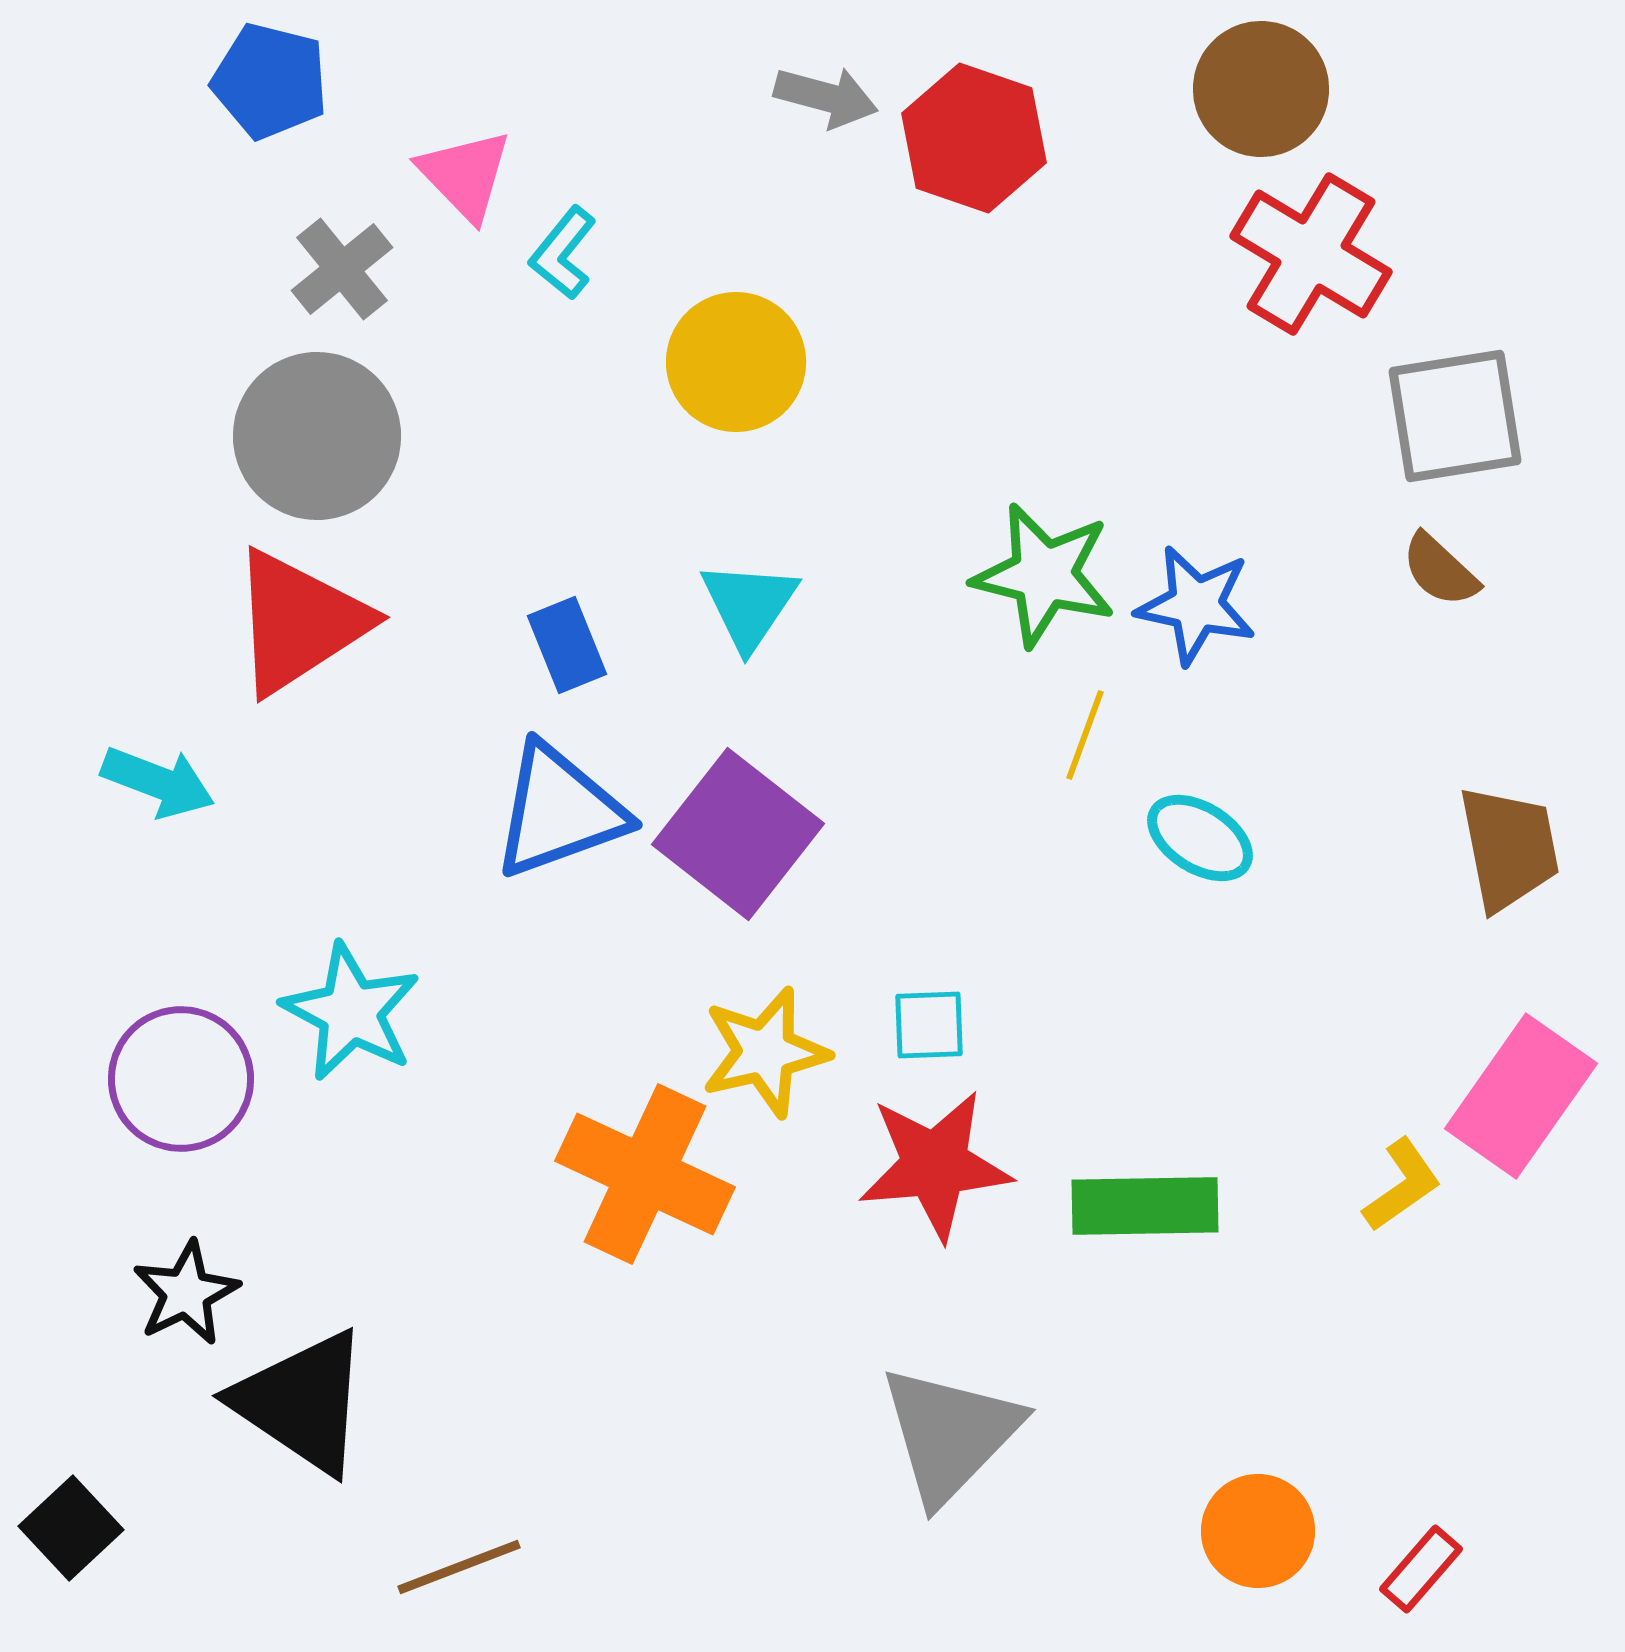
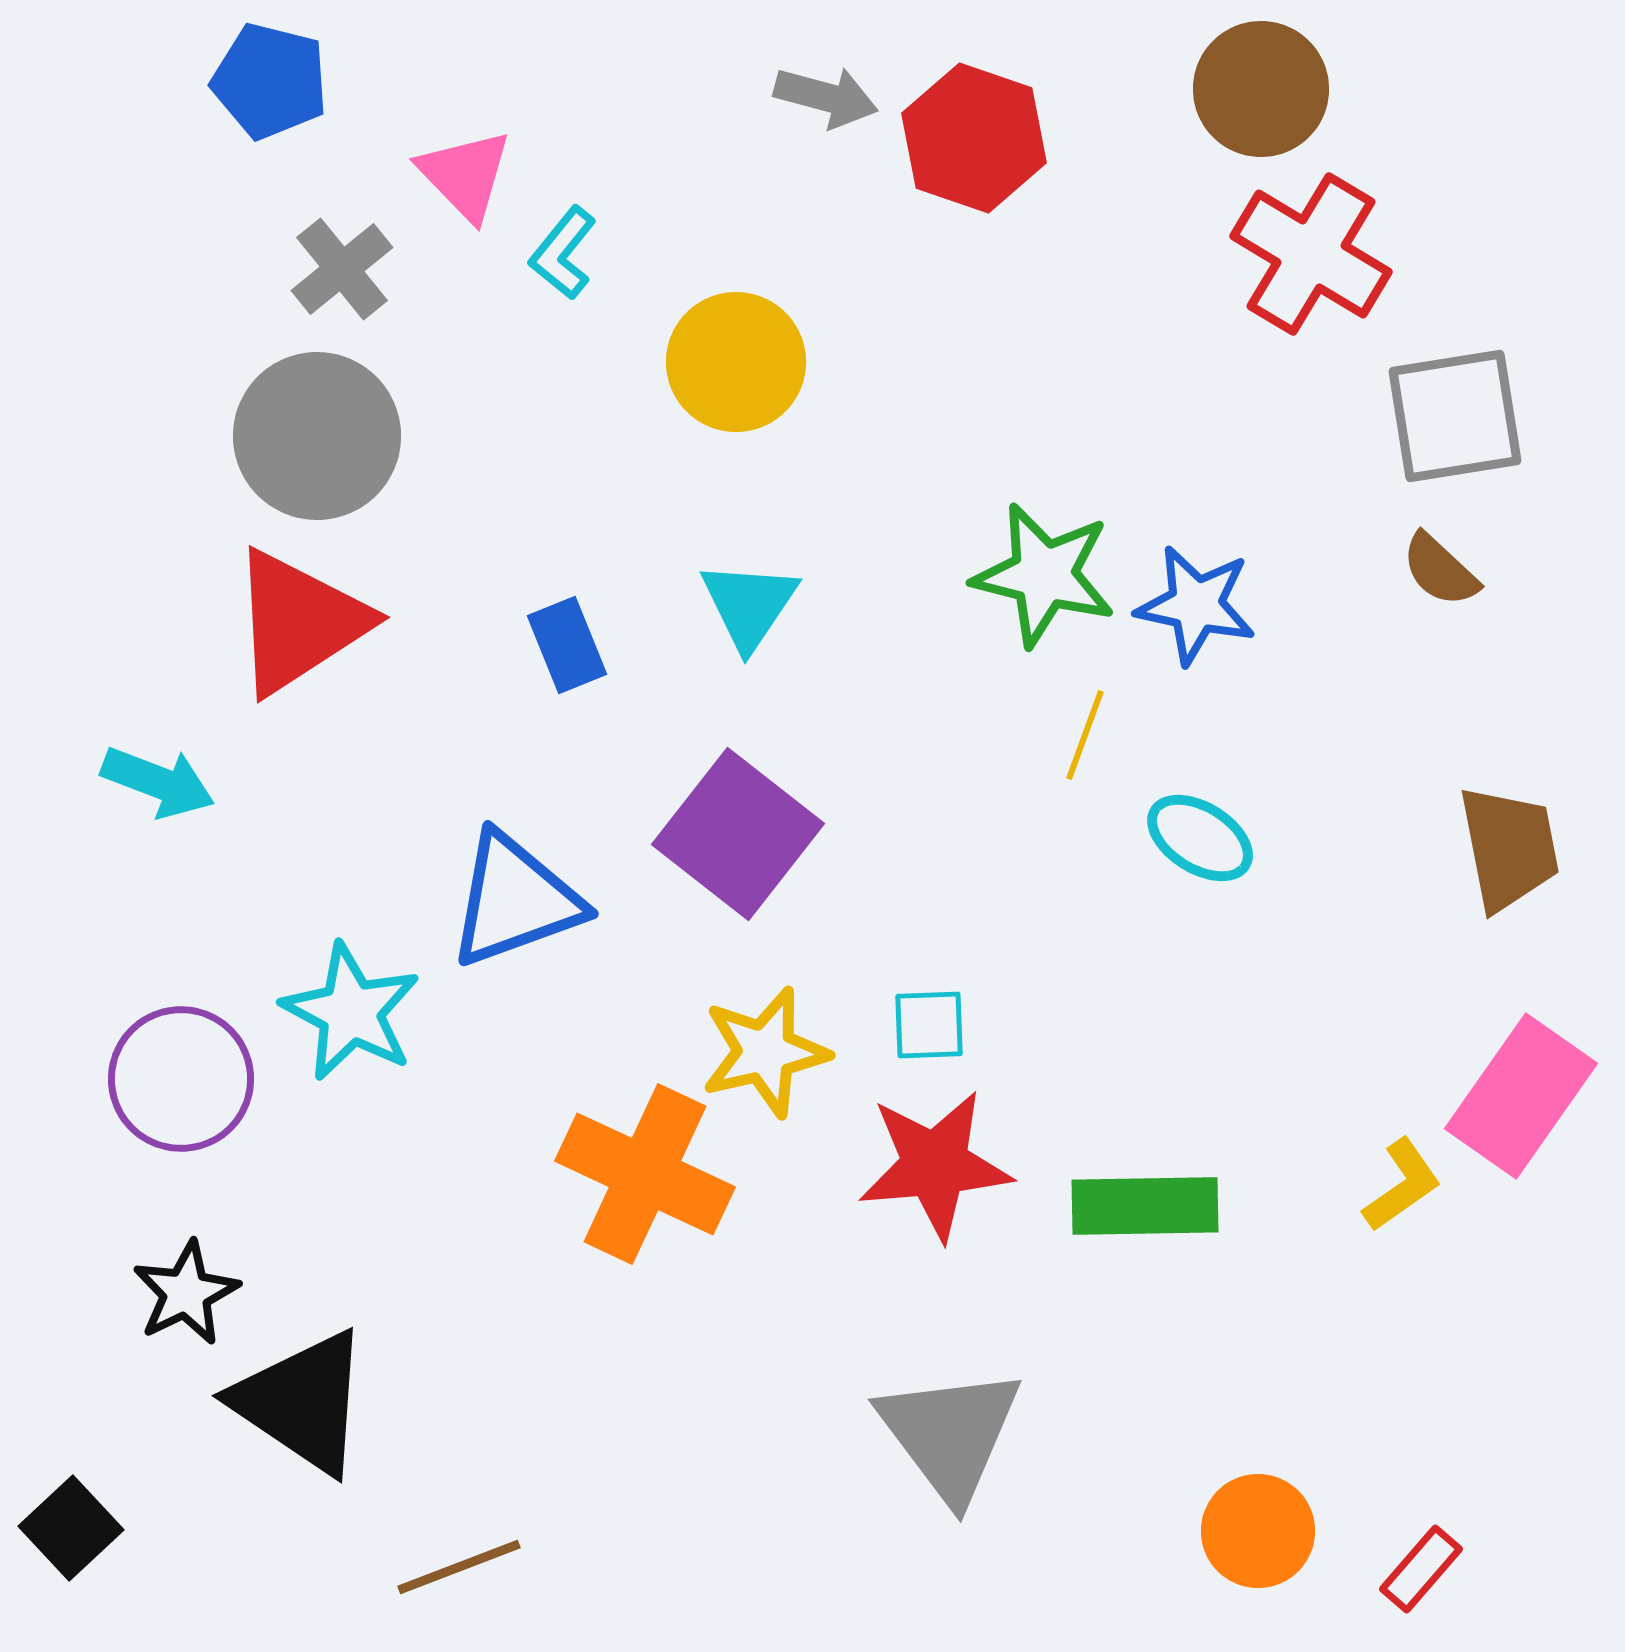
blue triangle: moved 44 px left, 89 px down
gray triangle: rotated 21 degrees counterclockwise
